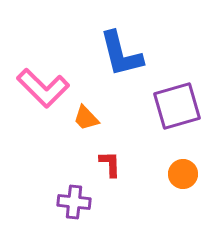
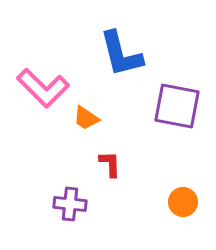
purple square: rotated 27 degrees clockwise
orange trapezoid: rotated 12 degrees counterclockwise
orange circle: moved 28 px down
purple cross: moved 4 px left, 2 px down
